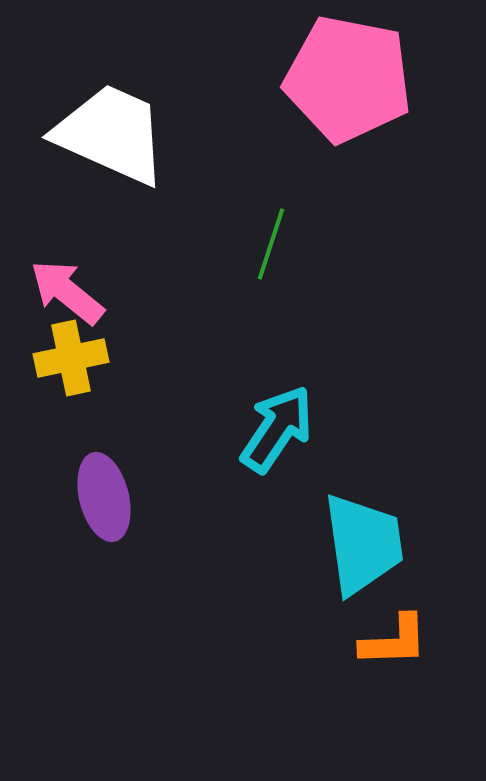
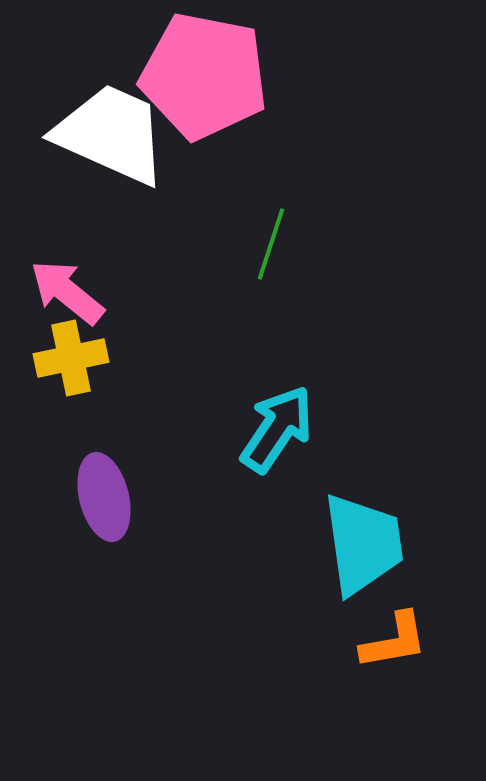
pink pentagon: moved 144 px left, 3 px up
orange L-shape: rotated 8 degrees counterclockwise
